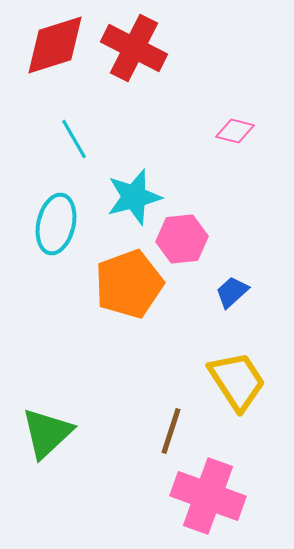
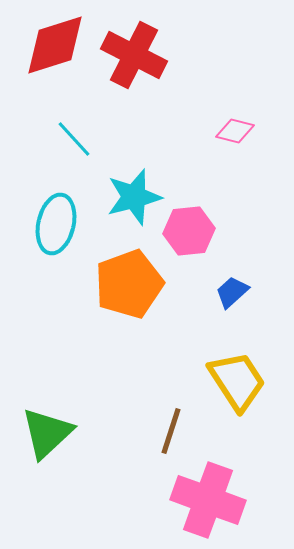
red cross: moved 7 px down
cyan line: rotated 12 degrees counterclockwise
pink hexagon: moved 7 px right, 8 px up
pink cross: moved 4 px down
